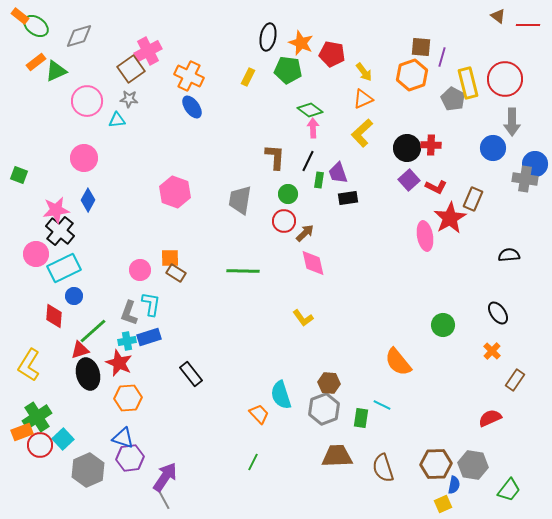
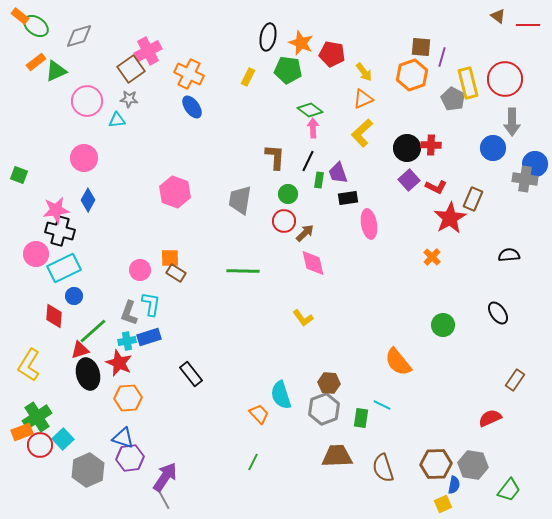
orange cross at (189, 76): moved 2 px up
black cross at (60, 231): rotated 24 degrees counterclockwise
pink ellipse at (425, 236): moved 56 px left, 12 px up
orange cross at (492, 351): moved 60 px left, 94 px up
